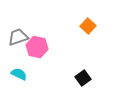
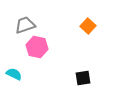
gray trapezoid: moved 7 px right, 12 px up
cyan semicircle: moved 5 px left
black square: rotated 28 degrees clockwise
